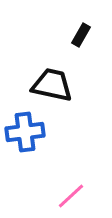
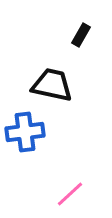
pink line: moved 1 px left, 2 px up
